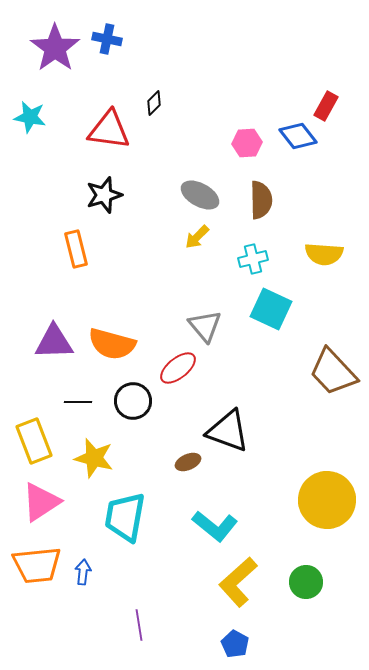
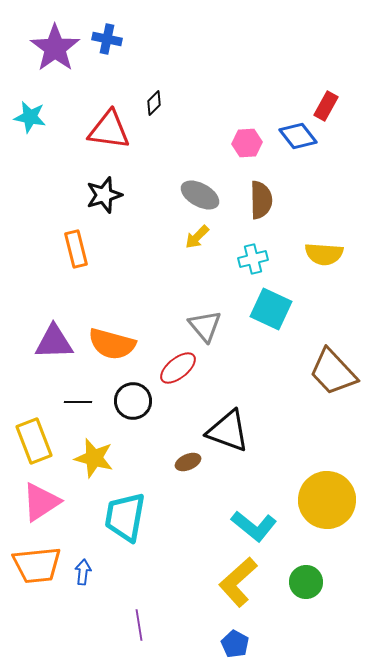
cyan L-shape: moved 39 px right
